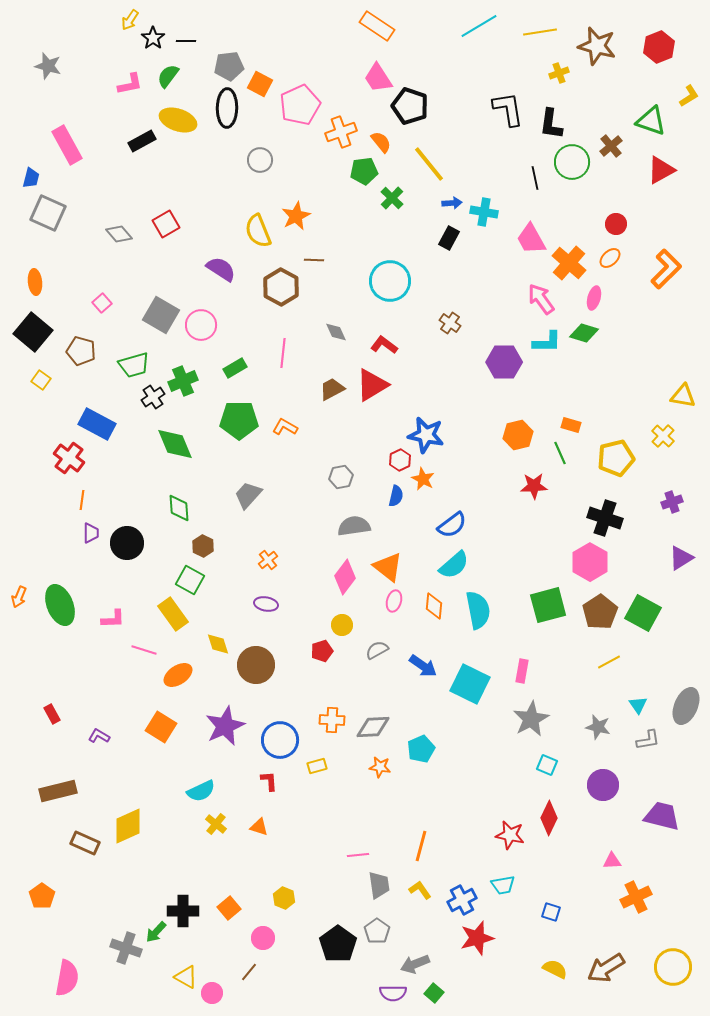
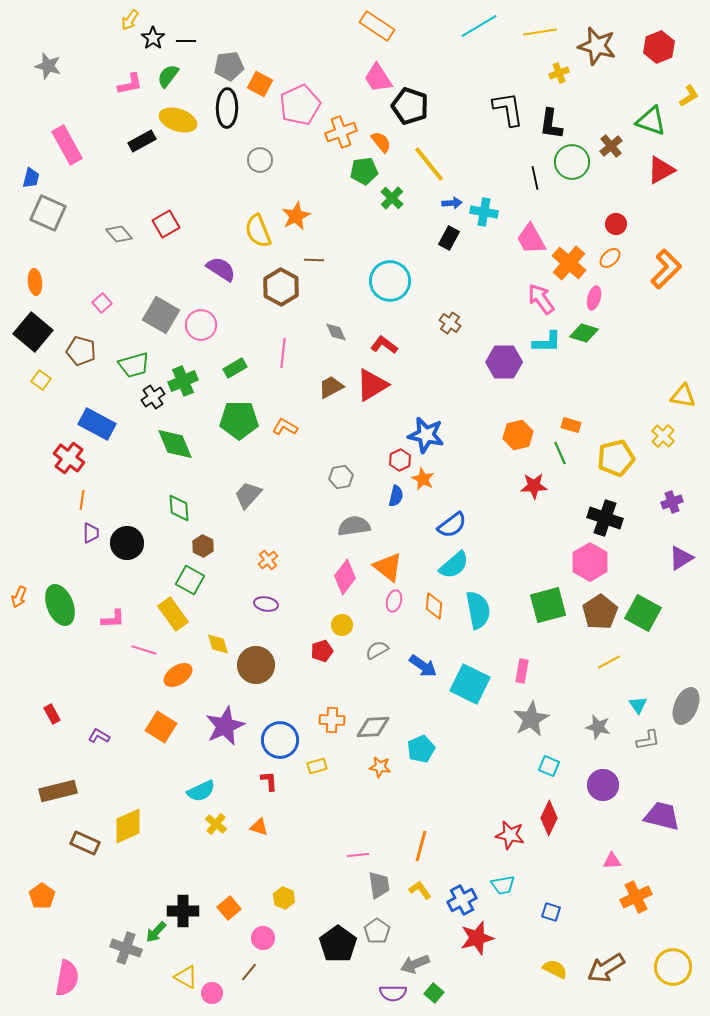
brown trapezoid at (332, 389): moved 1 px left, 2 px up
cyan square at (547, 765): moved 2 px right, 1 px down
